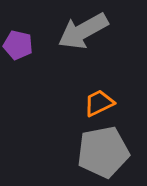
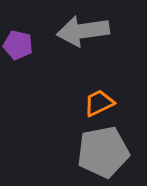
gray arrow: rotated 21 degrees clockwise
